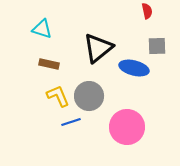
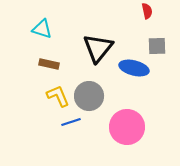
black triangle: rotated 12 degrees counterclockwise
